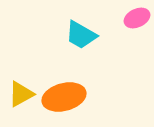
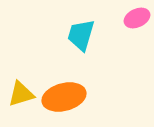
cyan trapezoid: rotated 76 degrees clockwise
yellow triangle: rotated 12 degrees clockwise
